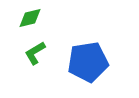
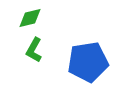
green L-shape: moved 1 px left, 3 px up; rotated 30 degrees counterclockwise
